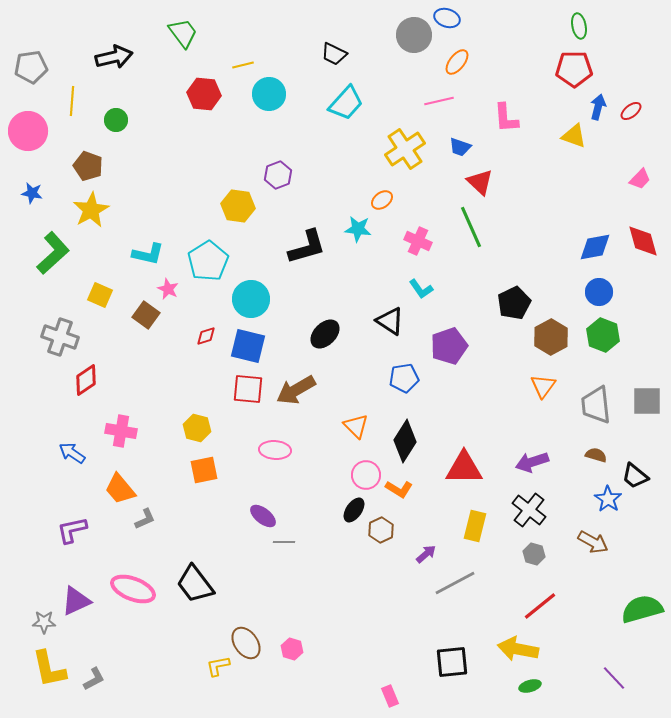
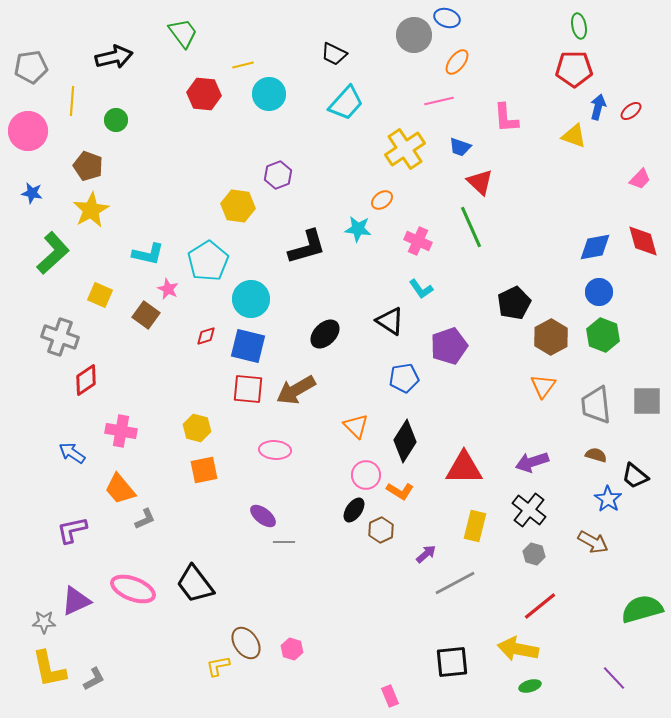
orange L-shape at (399, 489): moved 1 px right, 2 px down
